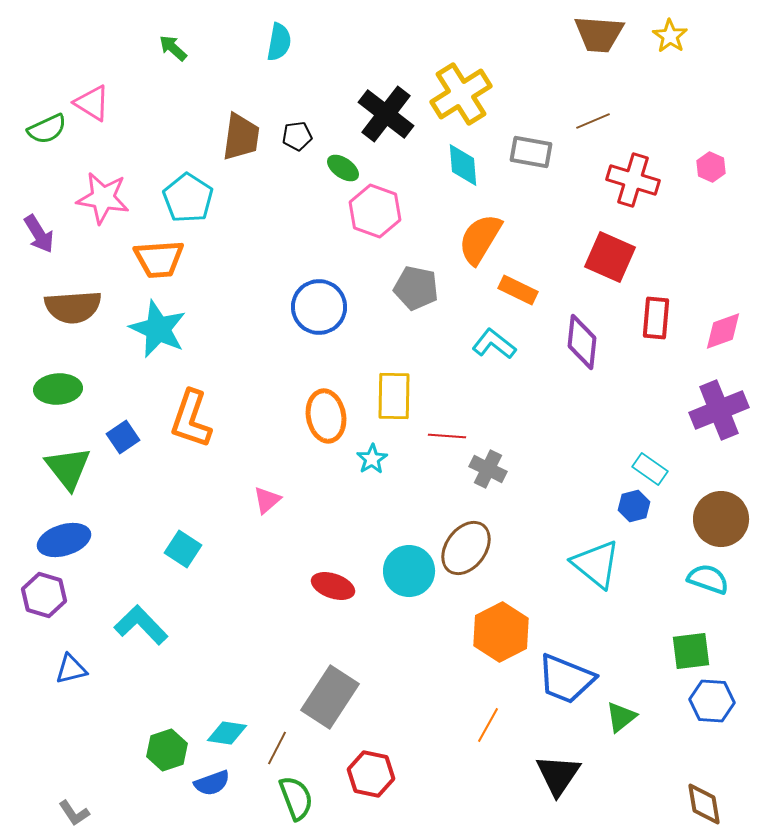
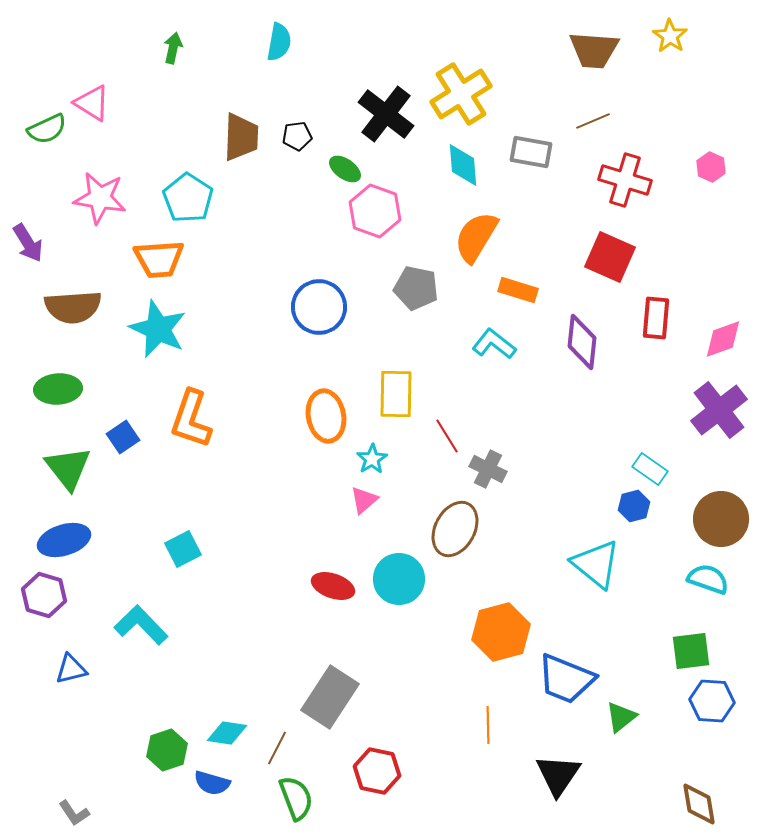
brown trapezoid at (599, 34): moved 5 px left, 16 px down
green arrow at (173, 48): rotated 60 degrees clockwise
brown trapezoid at (241, 137): rotated 6 degrees counterclockwise
green ellipse at (343, 168): moved 2 px right, 1 px down
red cross at (633, 180): moved 8 px left
pink star at (103, 198): moved 3 px left
purple arrow at (39, 234): moved 11 px left, 9 px down
orange semicircle at (480, 239): moved 4 px left, 2 px up
orange rectangle at (518, 290): rotated 9 degrees counterclockwise
pink diamond at (723, 331): moved 8 px down
yellow rectangle at (394, 396): moved 2 px right, 2 px up
purple cross at (719, 410): rotated 16 degrees counterclockwise
red line at (447, 436): rotated 54 degrees clockwise
pink triangle at (267, 500): moved 97 px right
brown ellipse at (466, 548): moved 11 px left, 19 px up; rotated 8 degrees counterclockwise
cyan square at (183, 549): rotated 30 degrees clockwise
cyan circle at (409, 571): moved 10 px left, 8 px down
orange hexagon at (501, 632): rotated 12 degrees clockwise
orange line at (488, 725): rotated 30 degrees counterclockwise
red hexagon at (371, 774): moved 6 px right, 3 px up
blue semicircle at (212, 783): rotated 36 degrees clockwise
brown diamond at (704, 804): moved 5 px left
